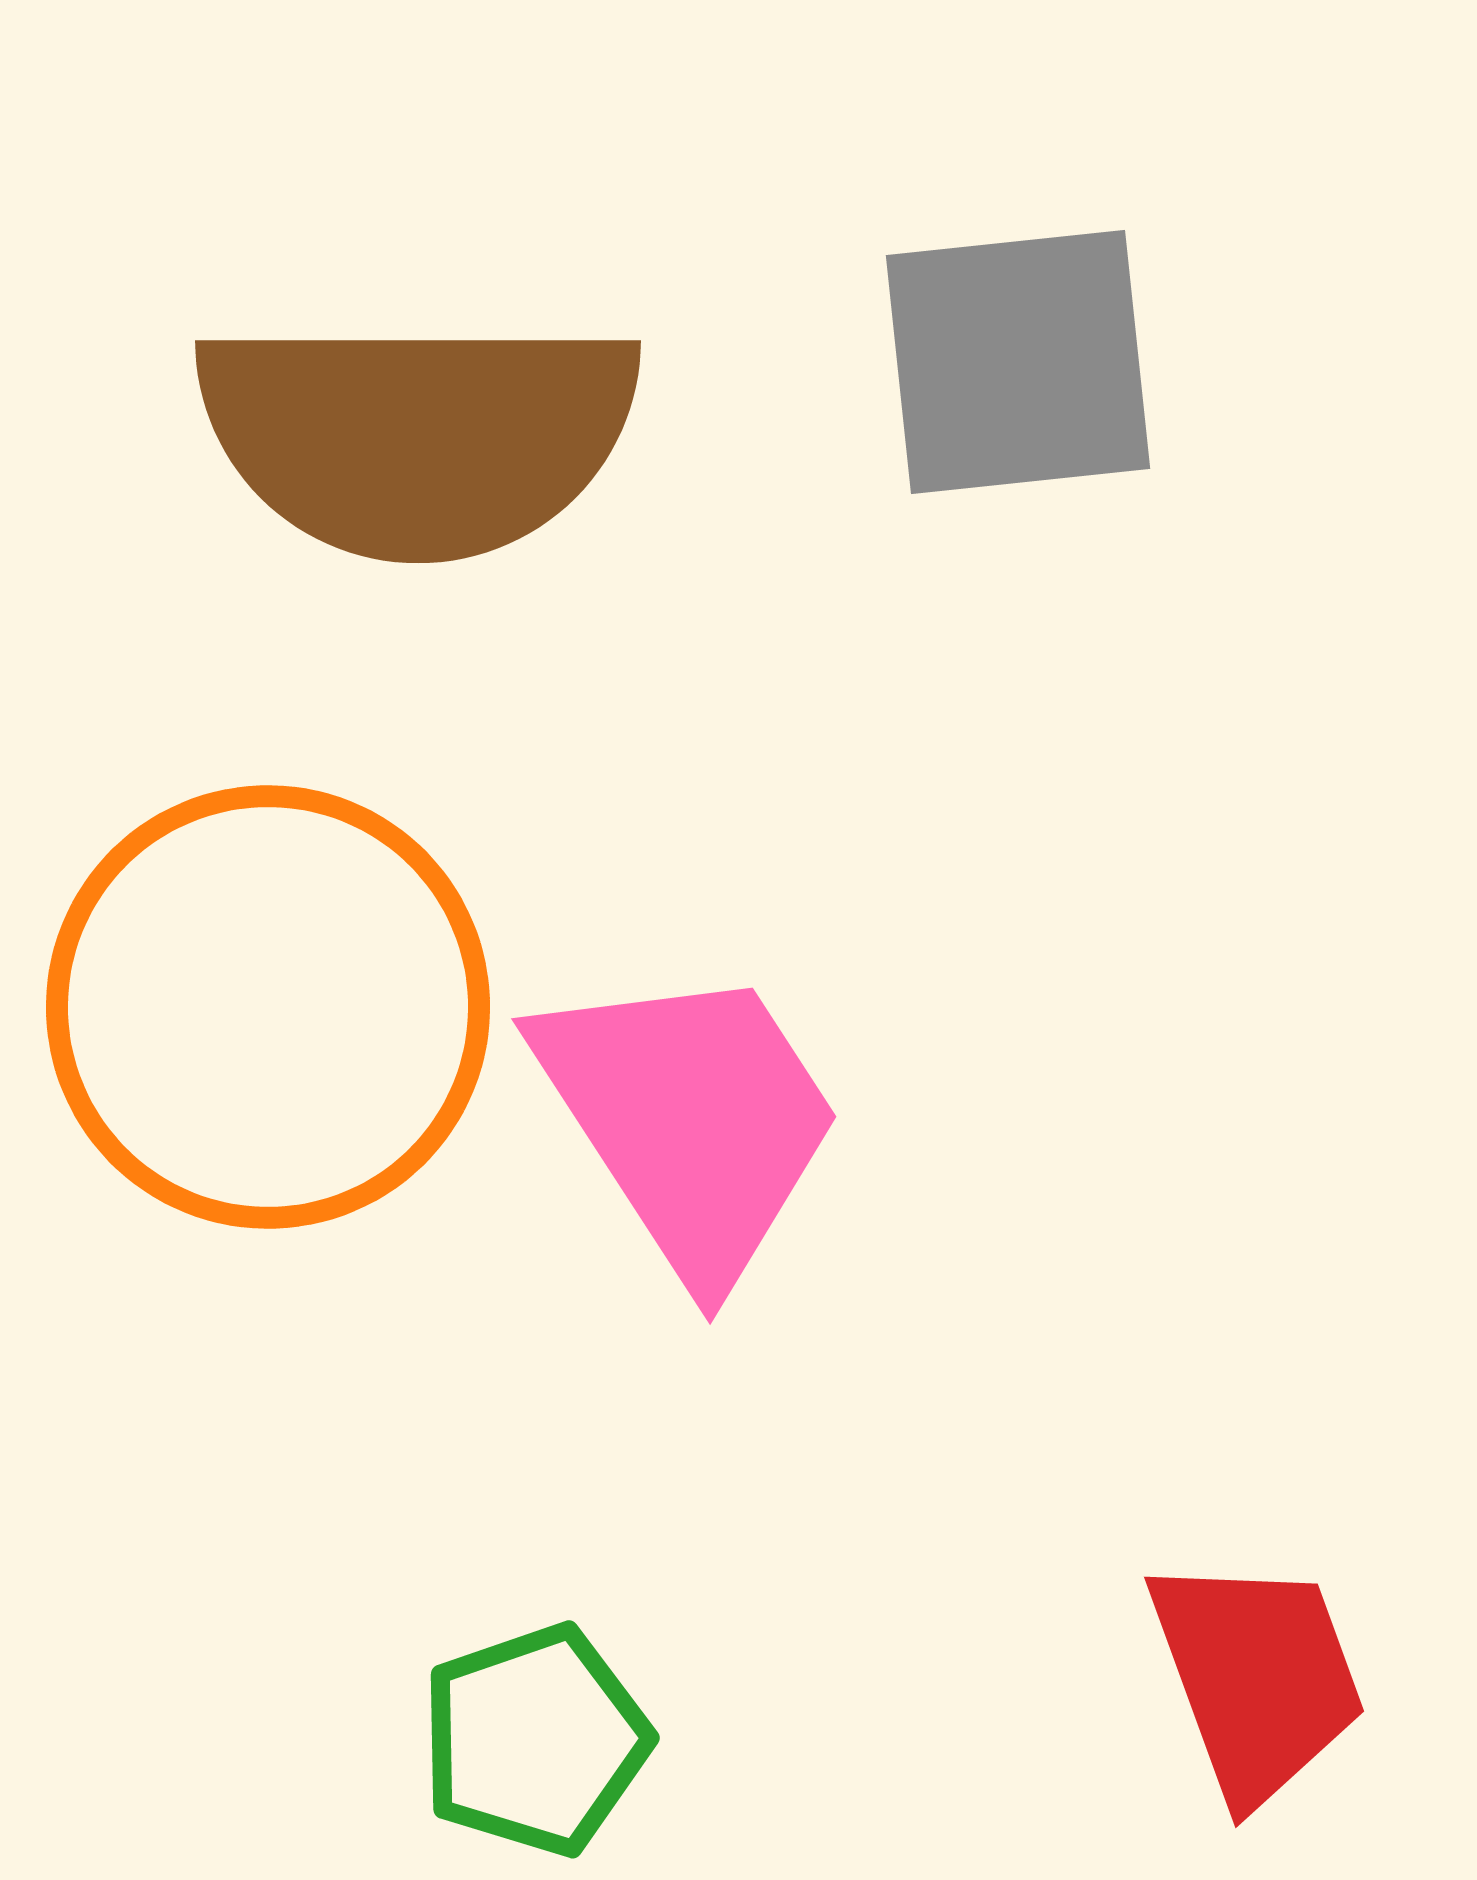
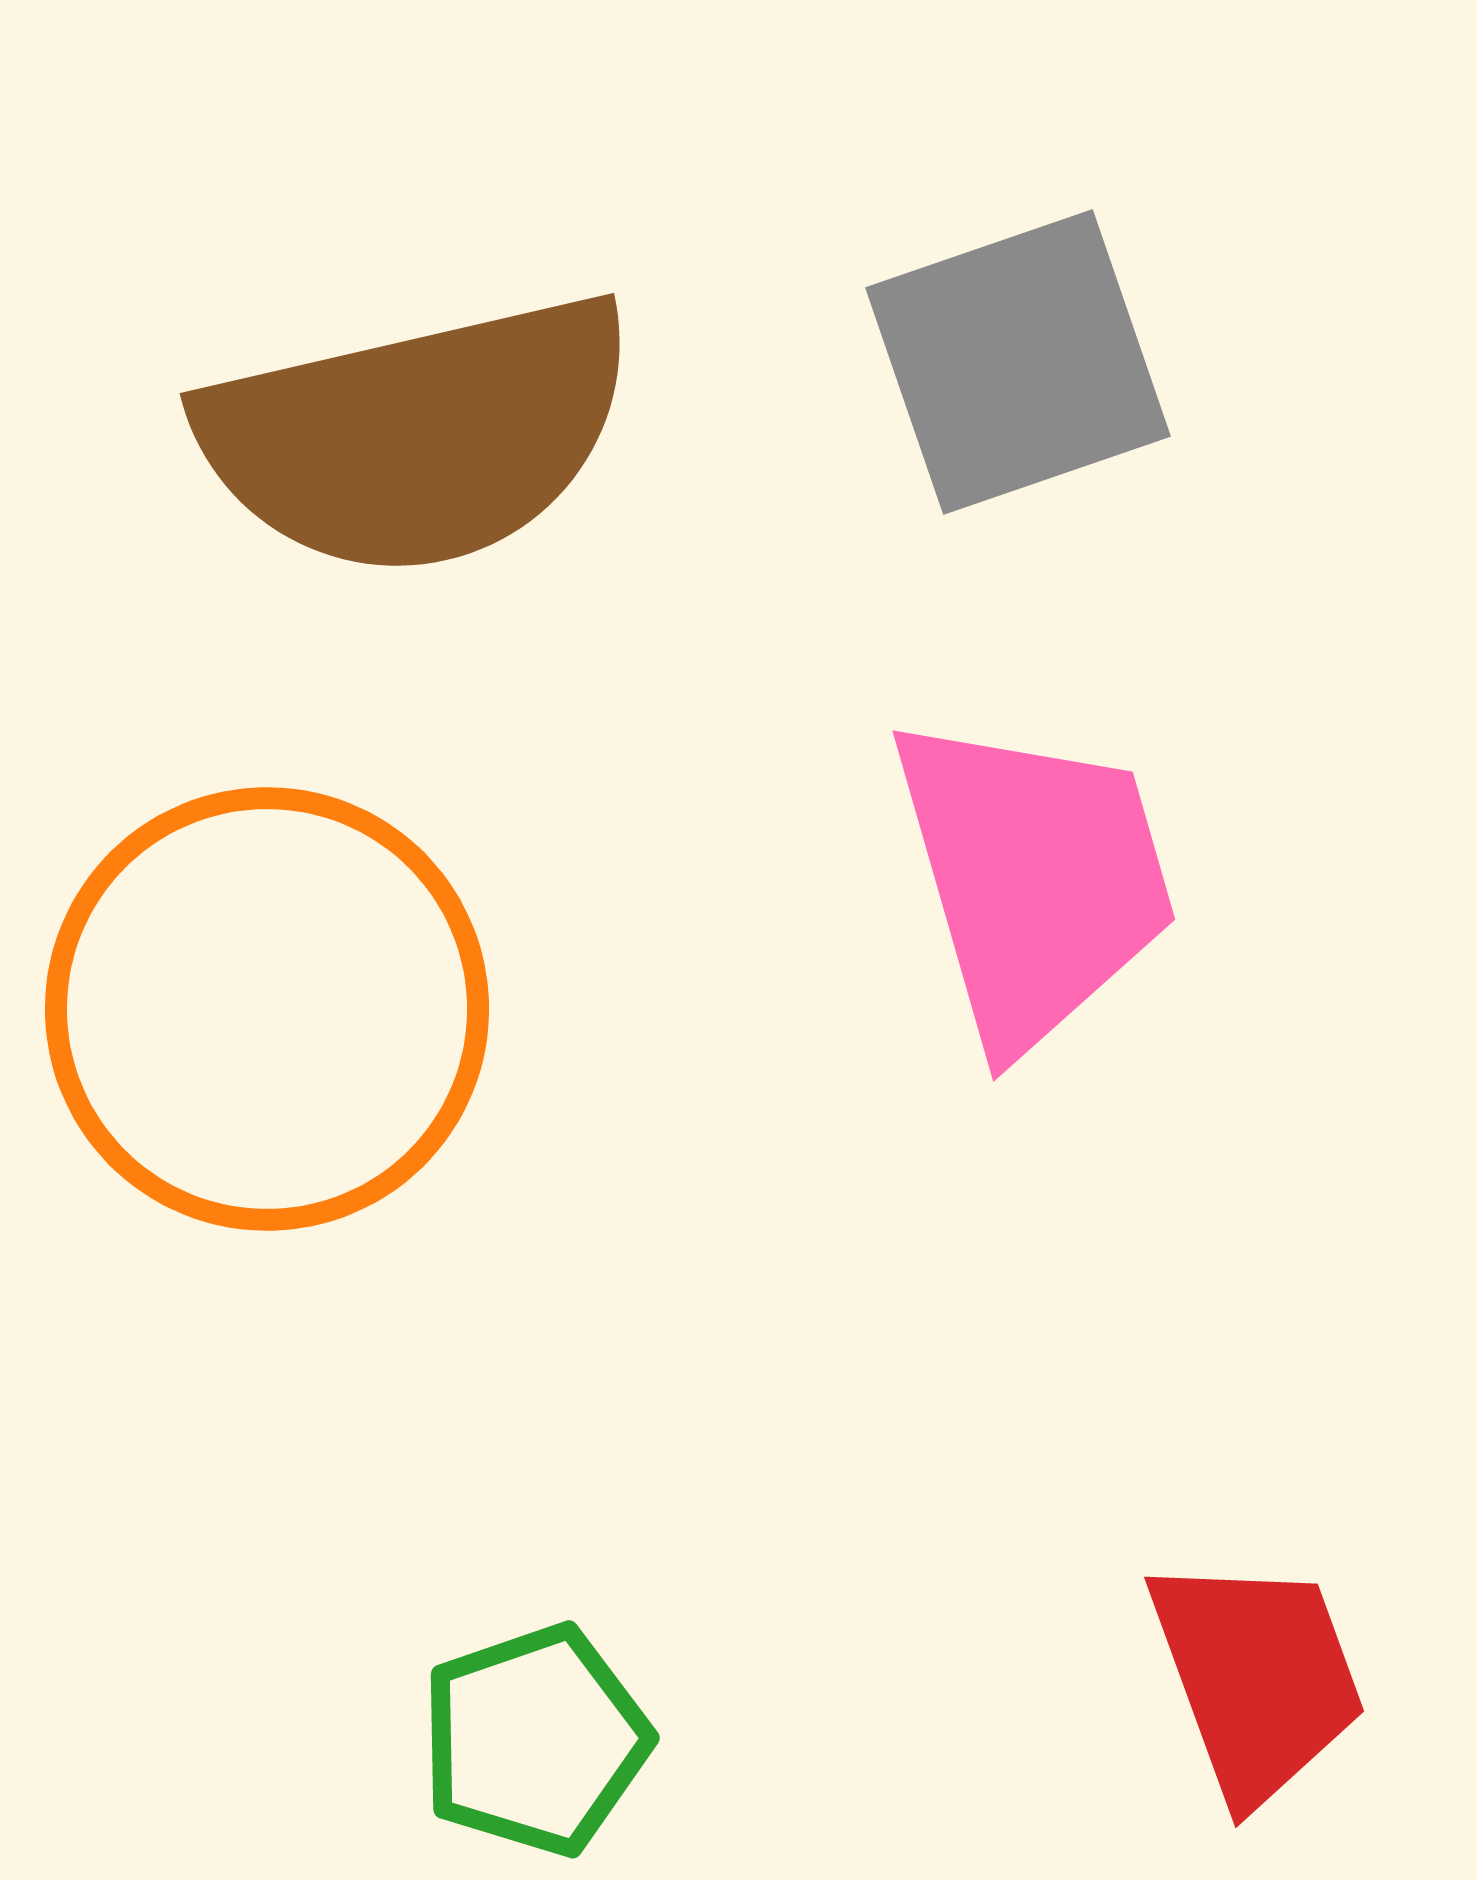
gray square: rotated 13 degrees counterclockwise
brown semicircle: rotated 13 degrees counterclockwise
orange circle: moved 1 px left, 2 px down
pink trapezoid: moved 344 px right, 240 px up; rotated 17 degrees clockwise
